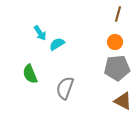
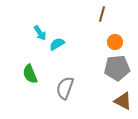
brown line: moved 16 px left
